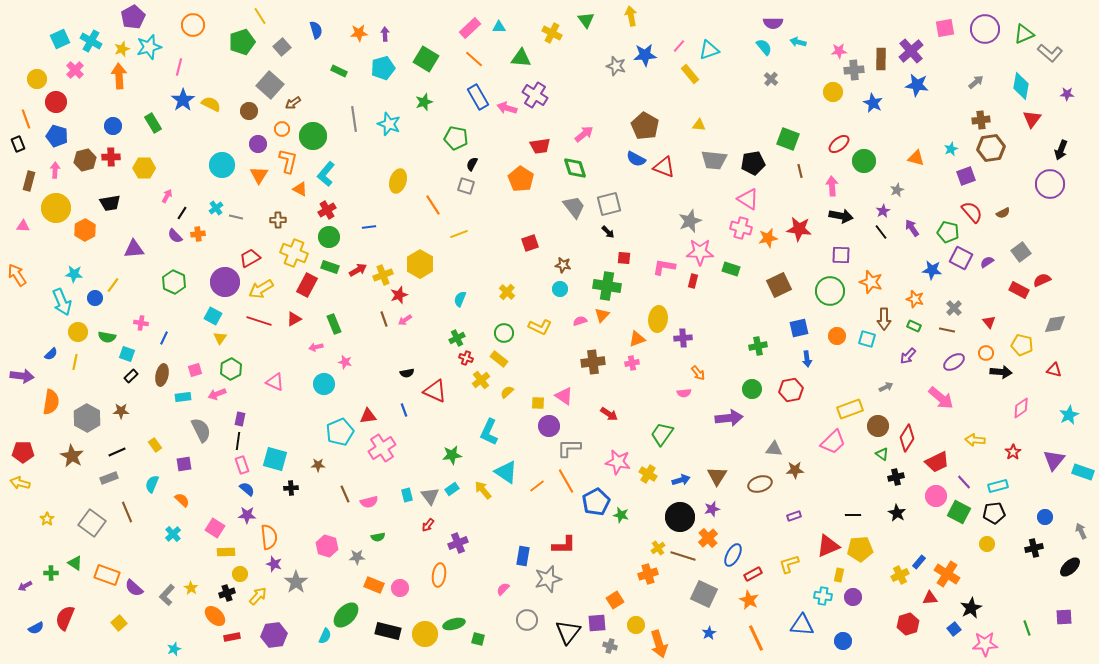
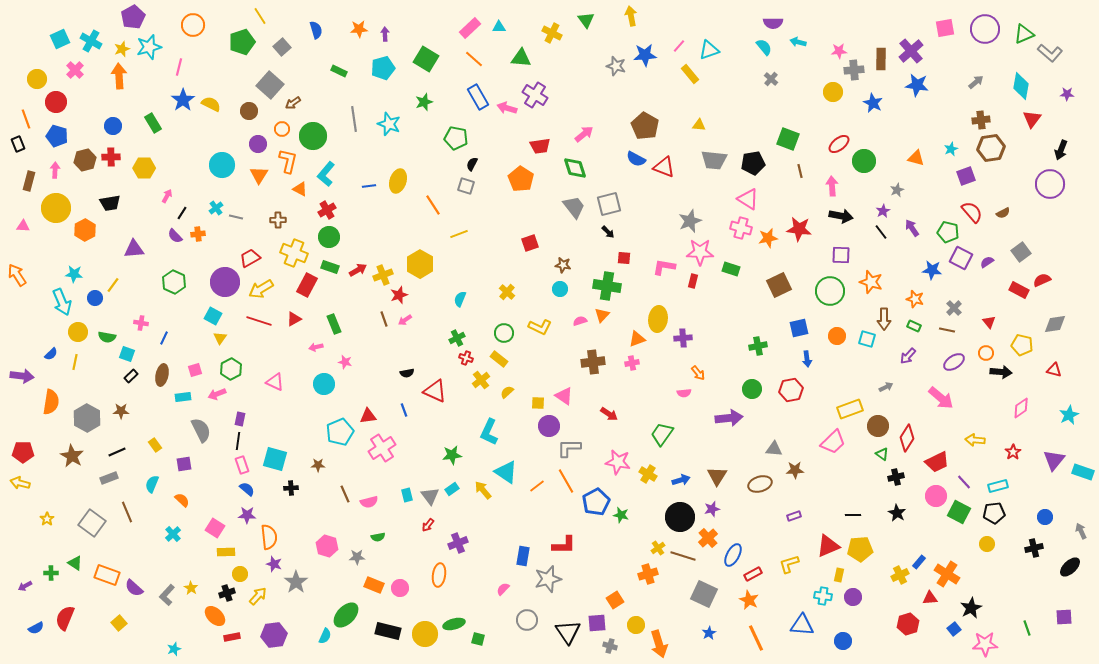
orange star at (359, 33): moved 4 px up
blue line at (369, 227): moved 41 px up
black triangle at (568, 632): rotated 12 degrees counterclockwise
